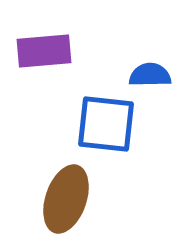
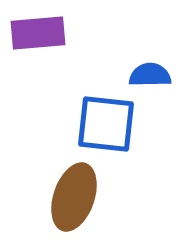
purple rectangle: moved 6 px left, 18 px up
brown ellipse: moved 8 px right, 2 px up
